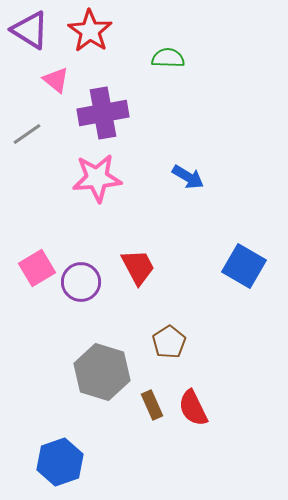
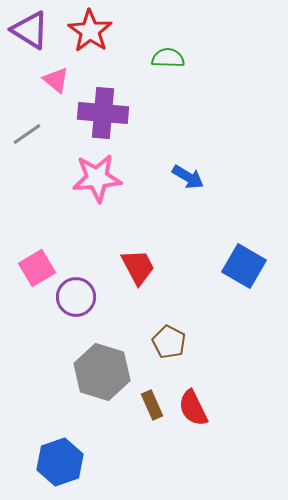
purple cross: rotated 15 degrees clockwise
purple circle: moved 5 px left, 15 px down
brown pentagon: rotated 12 degrees counterclockwise
